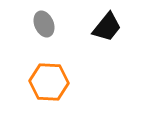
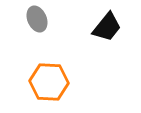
gray ellipse: moved 7 px left, 5 px up
